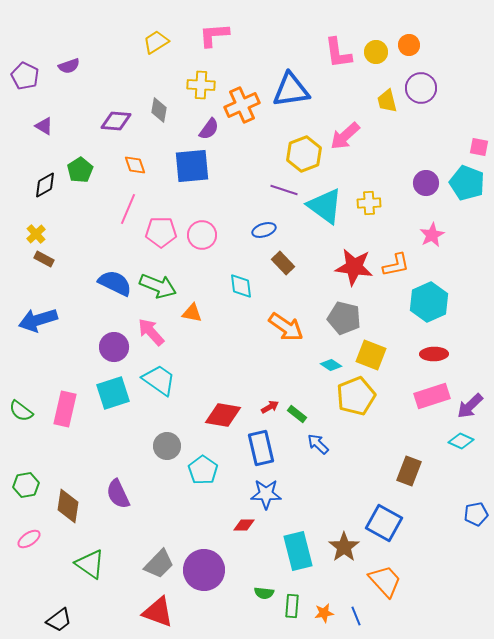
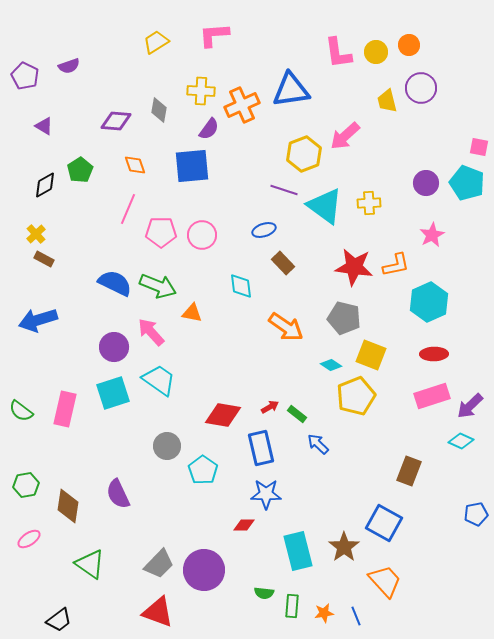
yellow cross at (201, 85): moved 6 px down
